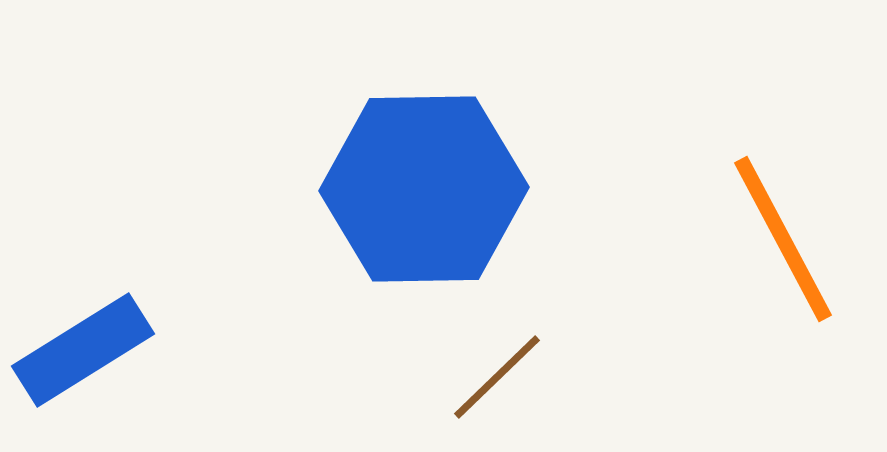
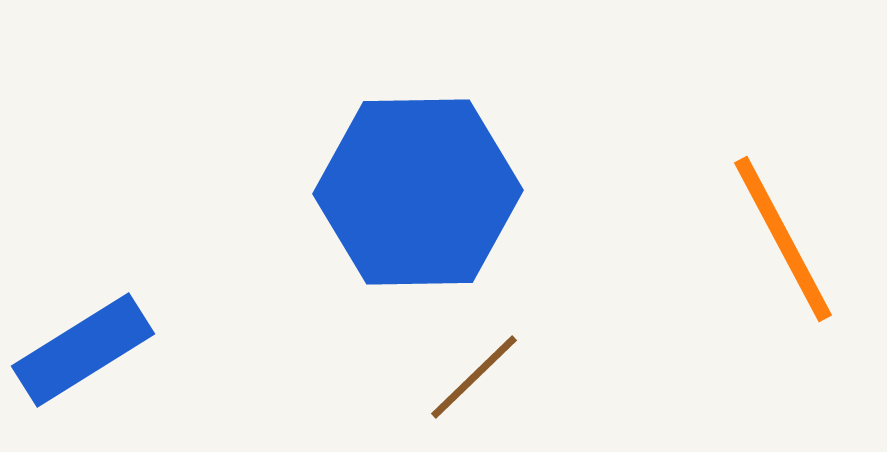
blue hexagon: moved 6 px left, 3 px down
brown line: moved 23 px left
